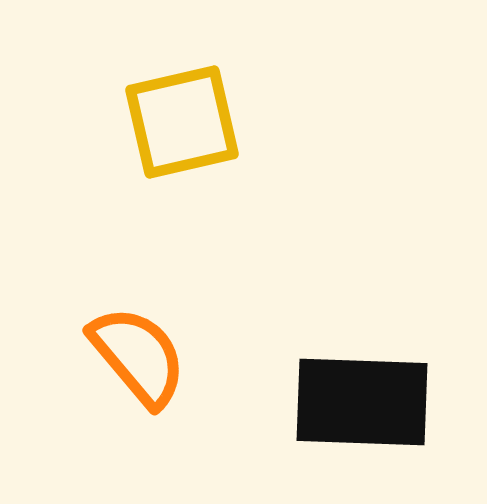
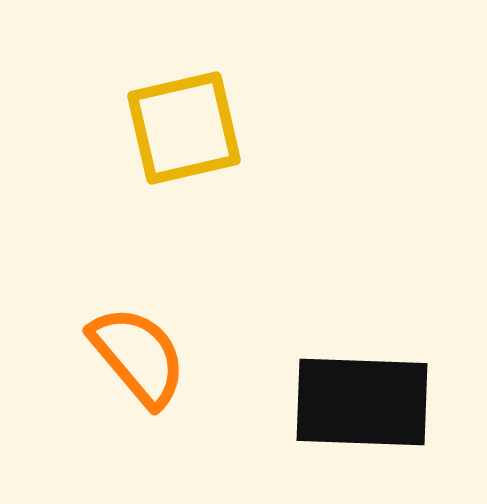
yellow square: moved 2 px right, 6 px down
